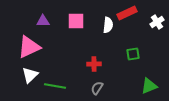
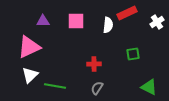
green triangle: moved 1 px down; rotated 48 degrees clockwise
